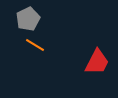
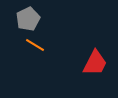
red trapezoid: moved 2 px left, 1 px down
